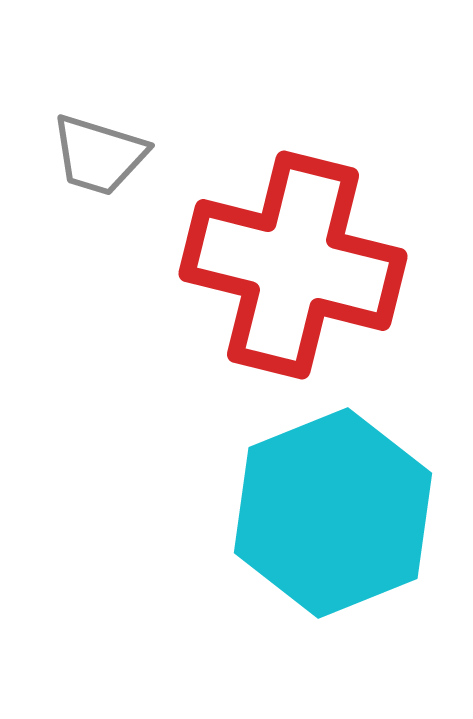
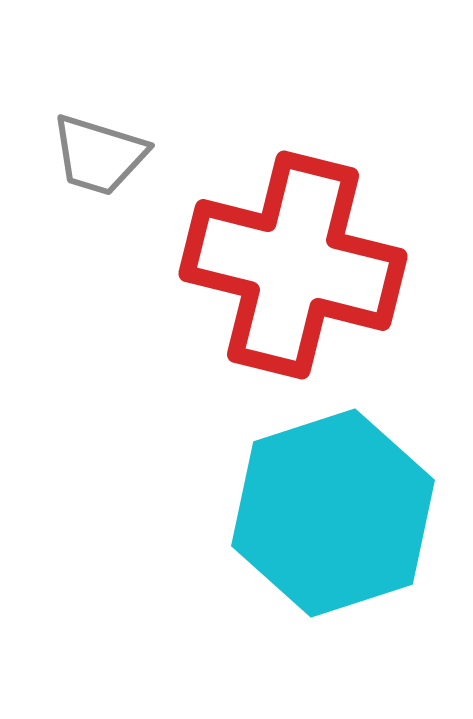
cyan hexagon: rotated 4 degrees clockwise
